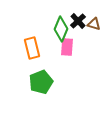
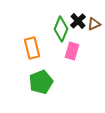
brown triangle: rotated 40 degrees counterclockwise
pink rectangle: moved 5 px right, 4 px down; rotated 12 degrees clockwise
